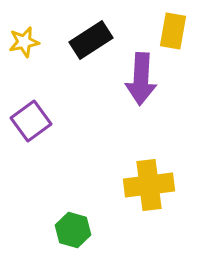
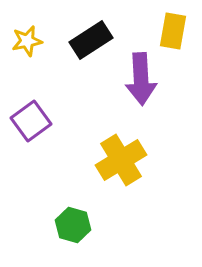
yellow star: moved 3 px right, 1 px up
purple arrow: rotated 6 degrees counterclockwise
yellow cross: moved 28 px left, 25 px up; rotated 24 degrees counterclockwise
green hexagon: moved 5 px up
